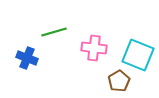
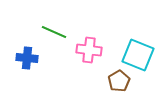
green line: rotated 40 degrees clockwise
pink cross: moved 5 px left, 2 px down
blue cross: rotated 15 degrees counterclockwise
